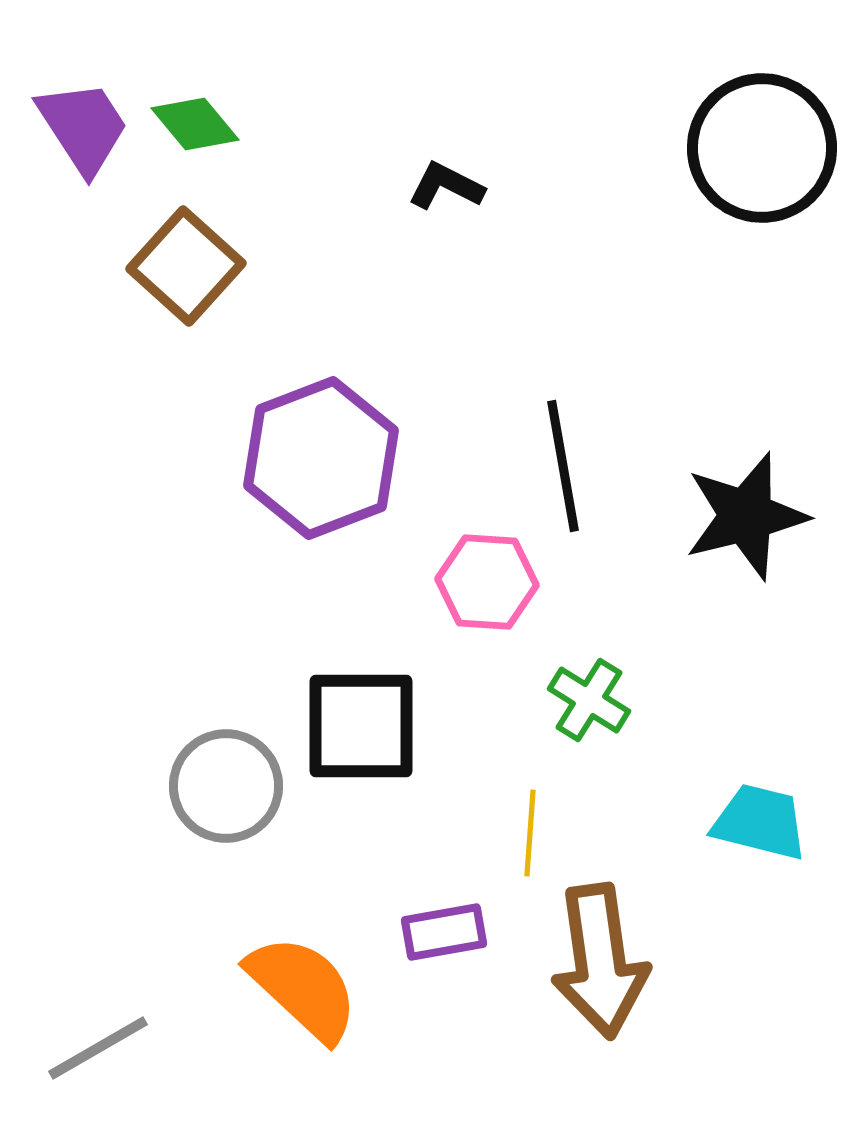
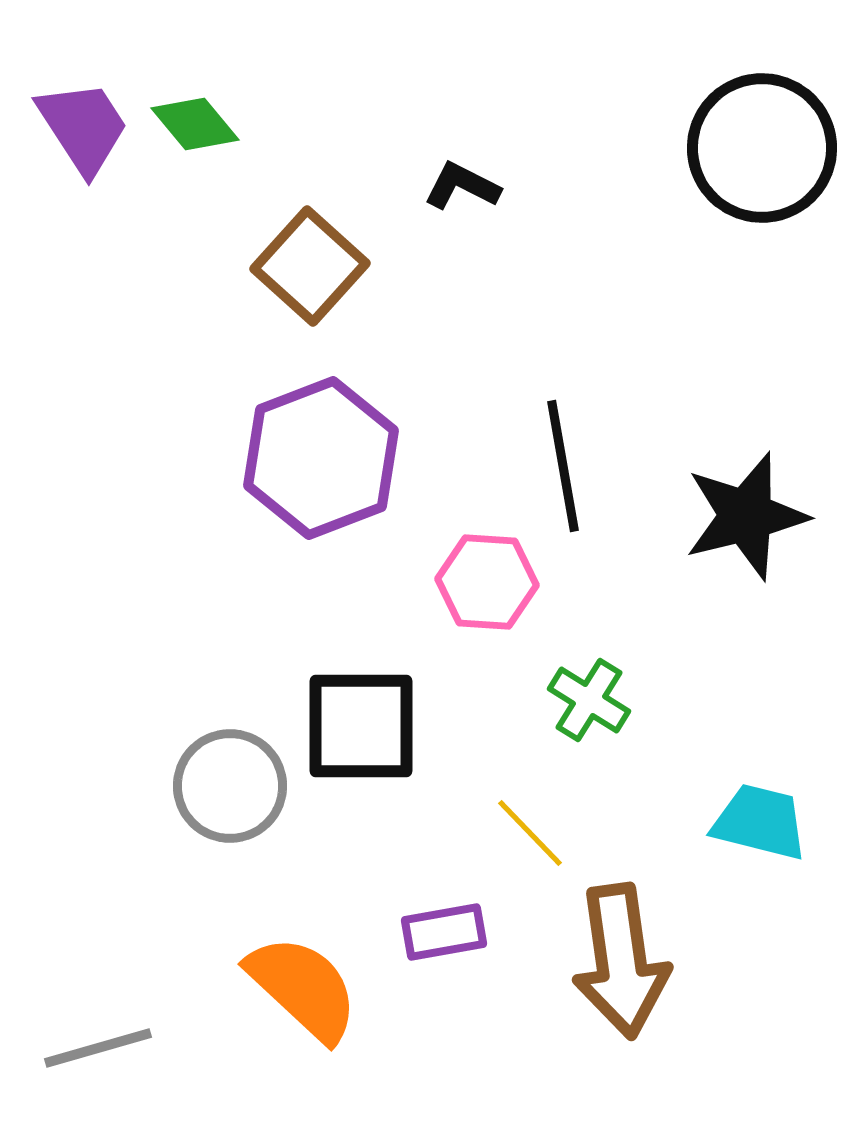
black L-shape: moved 16 px right
brown square: moved 124 px right
gray circle: moved 4 px right
yellow line: rotated 48 degrees counterclockwise
brown arrow: moved 21 px right
gray line: rotated 14 degrees clockwise
